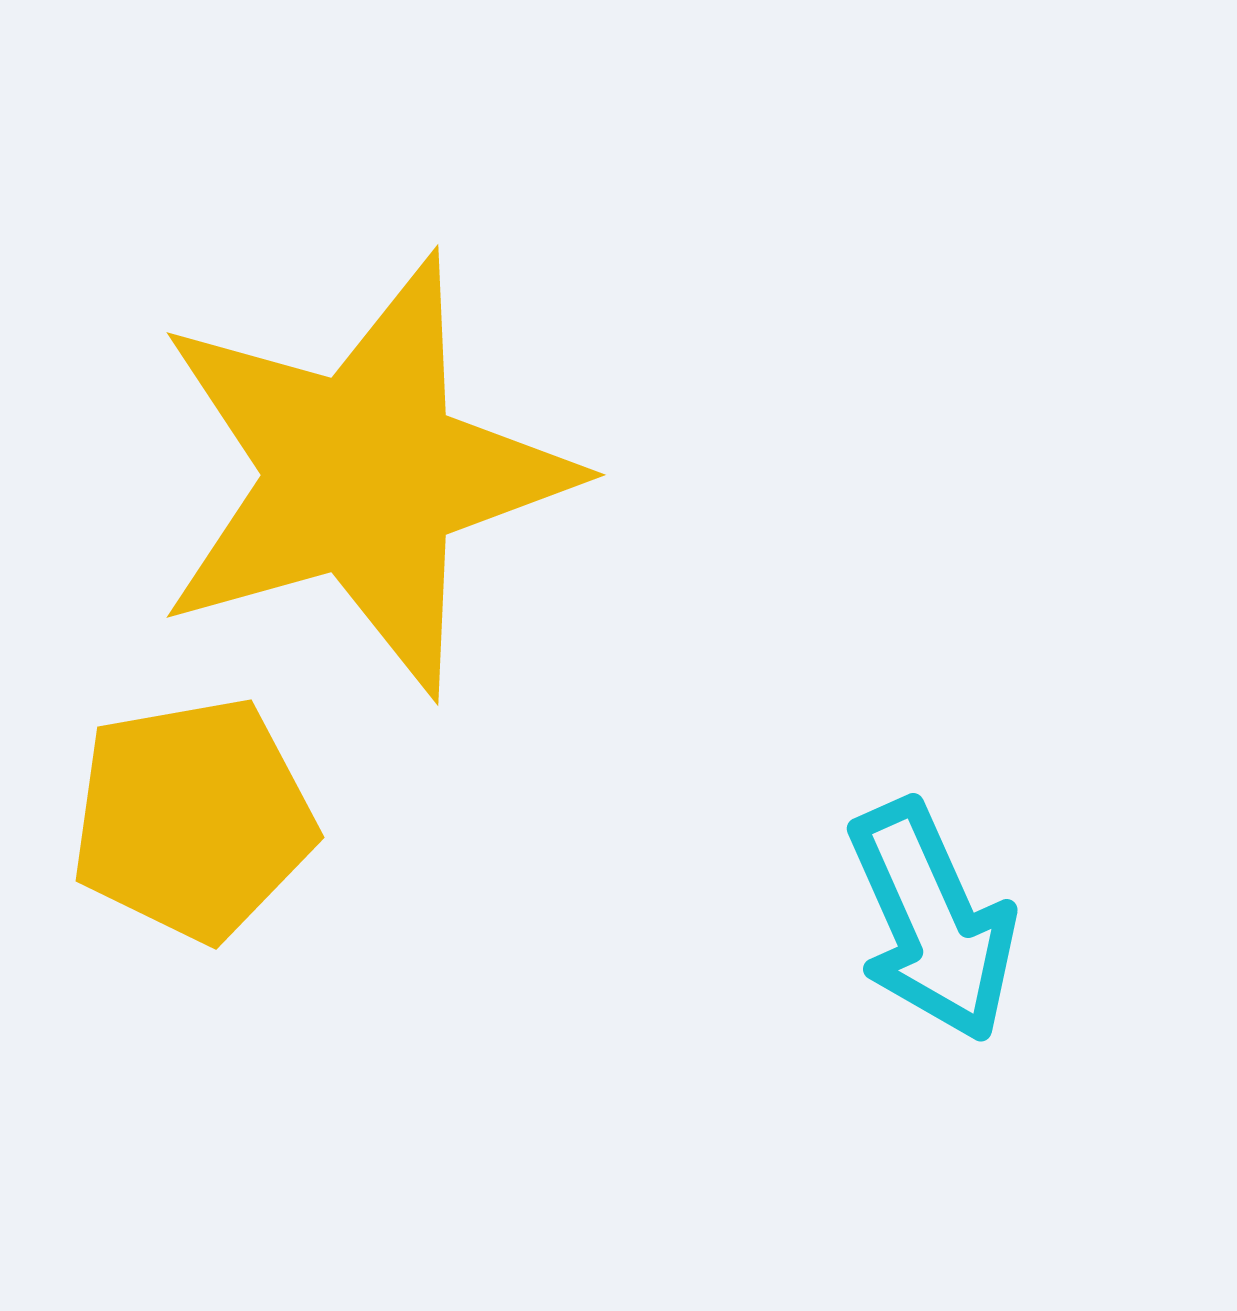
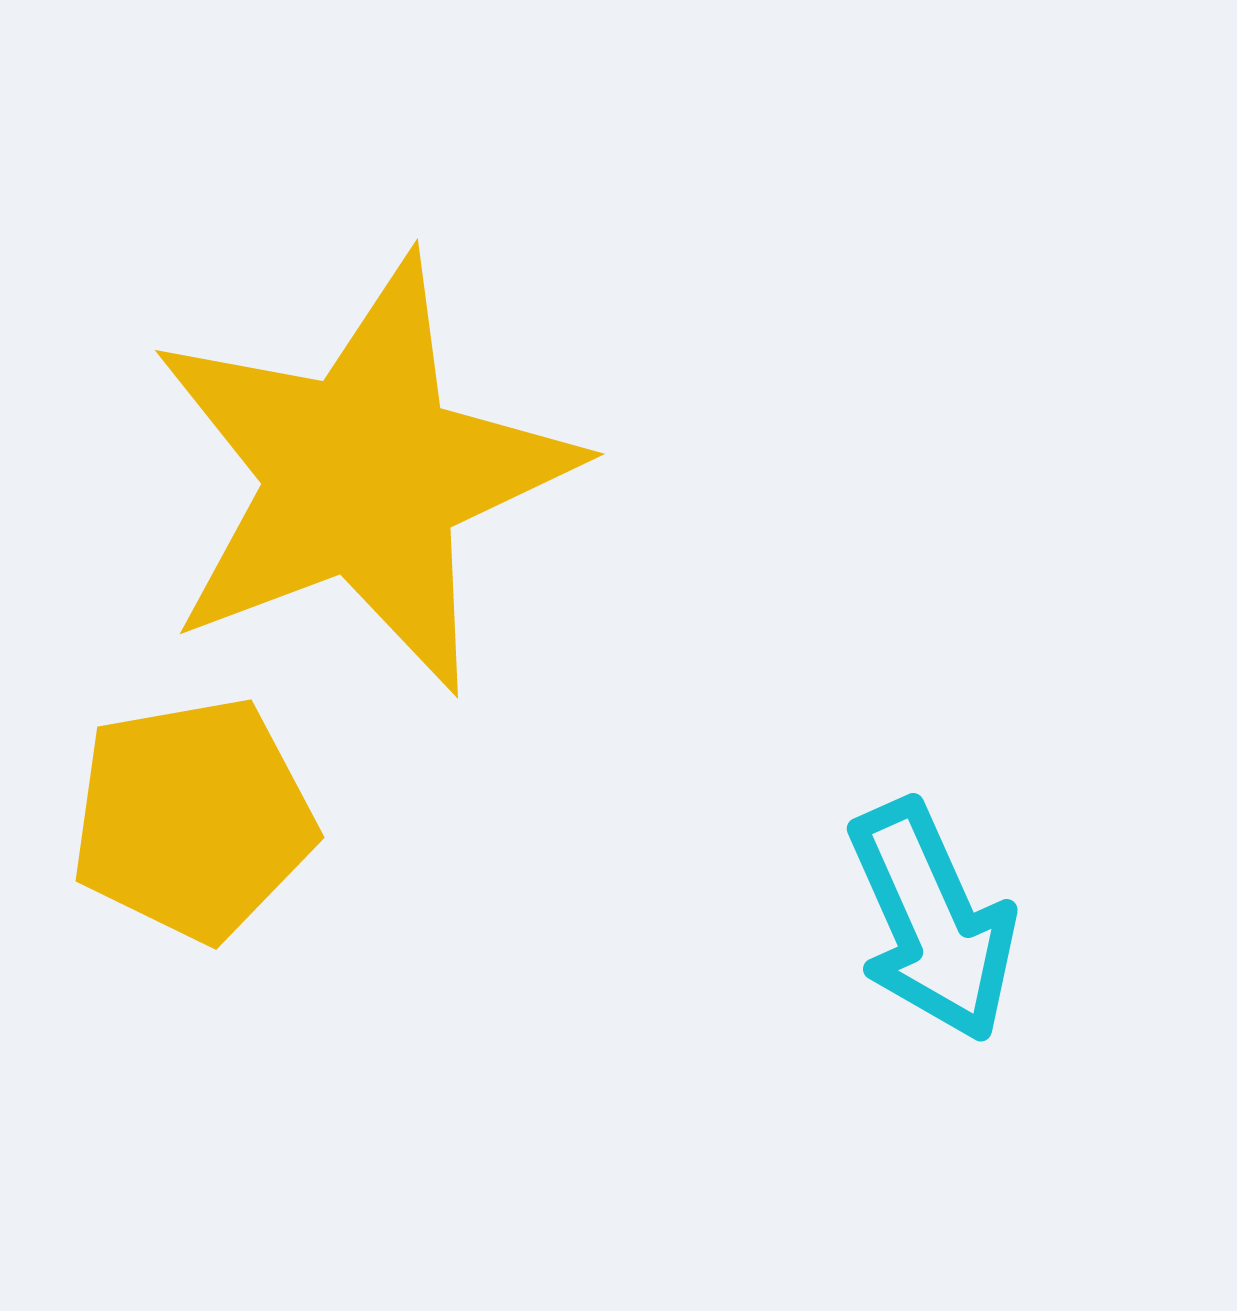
yellow star: rotated 5 degrees counterclockwise
